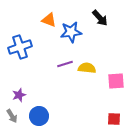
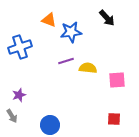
black arrow: moved 7 px right
purple line: moved 1 px right, 3 px up
yellow semicircle: moved 1 px right
pink square: moved 1 px right, 1 px up
blue circle: moved 11 px right, 9 px down
